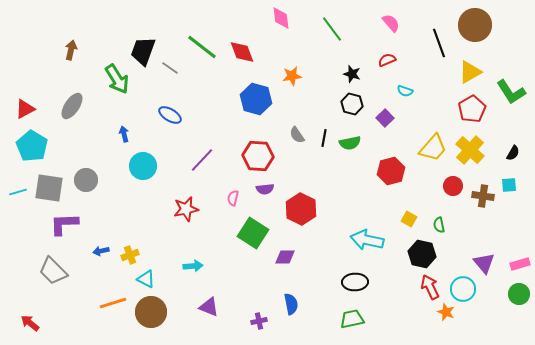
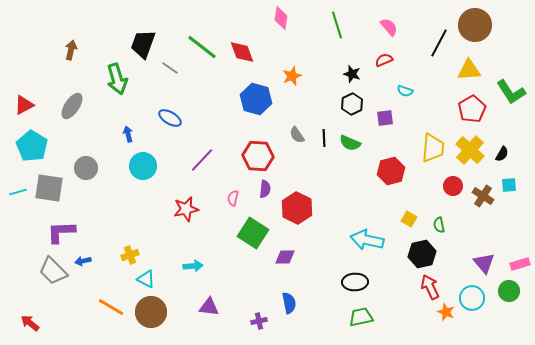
pink diamond at (281, 18): rotated 15 degrees clockwise
pink semicircle at (391, 23): moved 2 px left, 4 px down
green line at (332, 29): moved 5 px right, 4 px up; rotated 20 degrees clockwise
black line at (439, 43): rotated 48 degrees clockwise
black trapezoid at (143, 51): moved 7 px up
red semicircle at (387, 60): moved 3 px left
yellow triangle at (470, 72): moved 1 px left, 2 px up; rotated 25 degrees clockwise
orange star at (292, 76): rotated 12 degrees counterclockwise
green arrow at (117, 79): rotated 16 degrees clockwise
black hexagon at (352, 104): rotated 20 degrees clockwise
red triangle at (25, 109): moved 1 px left, 4 px up
blue ellipse at (170, 115): moved 3 px down
purple square at (385, 118): rotated 36 degrees clockwise
blue arrow at (124, 134): moved 4 px right
black line at (324, 138): rotated 12 degrees counterclockwise
green semicircle at (350, 143): rotated 35 degrees clockwise
yellow trapezoid at (433, 148): rotated 36 degrees counterclockwise
black semicircle at (513, 153): moved 11 px left, 1 px down
gray circle at (86, 180): moved 12 px up
purple semicircle at (265, 189): rotated 78 degrees counterclockwise
brown cross at (483, 196): rotated 25 degrees clockwise
red hexagon at (301, 209): moved 4 px left, 1 px up
purple L-shape at (64, 224): moved 3 px left, 8 px down
blue arrow at (101, 251): moved 18 px left, 10 px down
black hexagon at (422, 254): rotated 24 degrees counterclockwise
cyan circle at (463, 289): moved 9 px right, 9 px down
green circle at (519, 294): moved 10 px left, 3 px up
orange line at (113, 303): moved 2 px left, 4 px down; rotated 48 degrees clockwise
blue semicircle at (291, 304): moved 2 px left, 1 px up
purple triangle at (209, 307): rotated 15 degrees counterclockwise
green trapezoid at (352, 319): moved 9 px right, 2 px up
